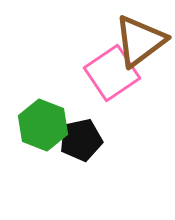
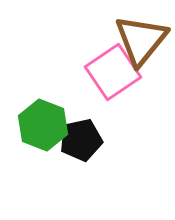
brown triangle: moved 1 px right, 1 px up; rotated 14 degrees counterclockwise
pink square: moved 1 px right, 1 px up
